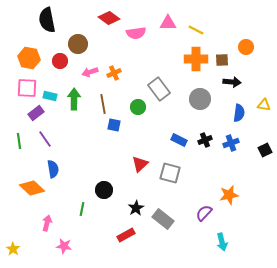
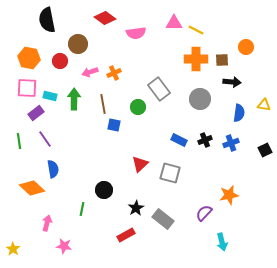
red diamond at (109, 18): moved 4 px left
pink triangle at (168, 23): moved 6 px right
